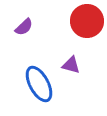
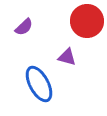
purple triangle: moved 4 px left, 8 px up
